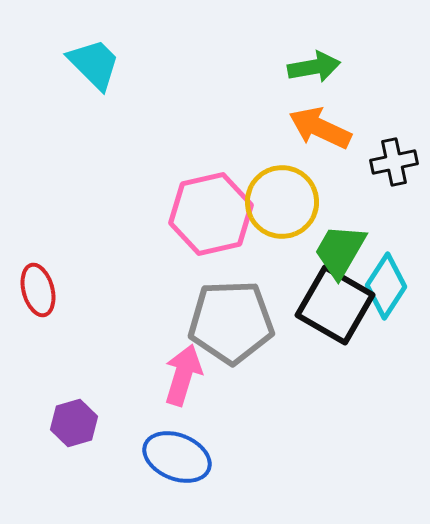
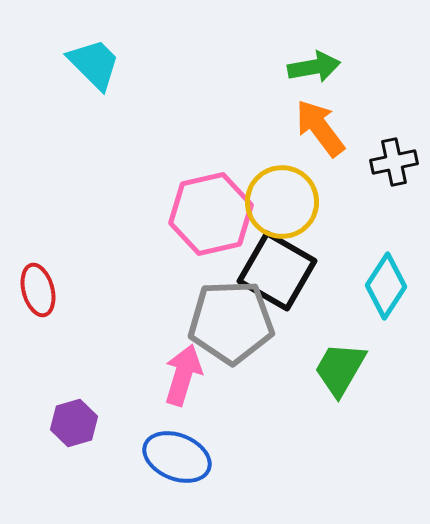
orange arrow: rotated 28 degrees clockwise
green trapezoid: moved 118 px down
black square: moved 58 px left, 34 px up
